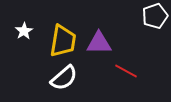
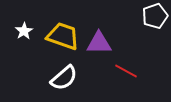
yellow trapezoid: moved 5 px up; rotated 80 degrees counterclockwise
